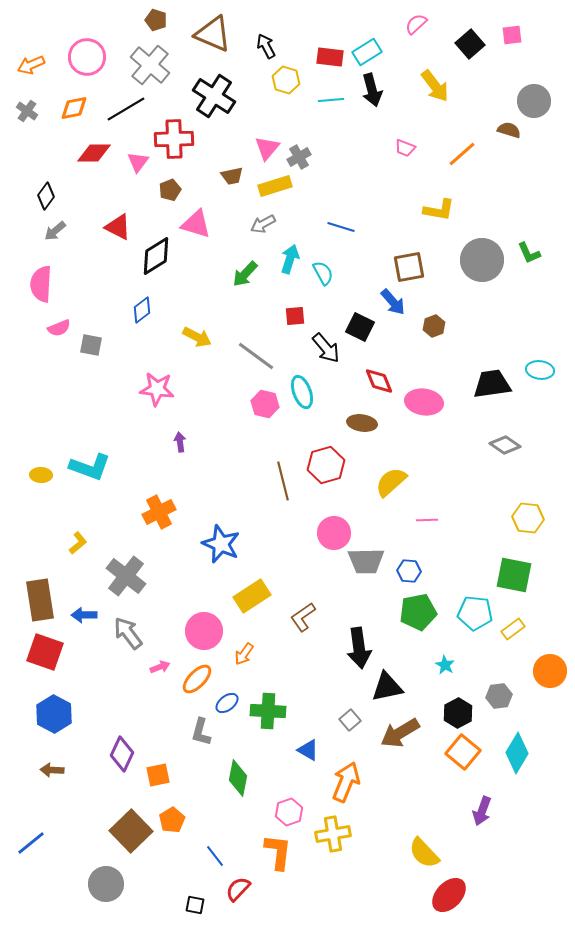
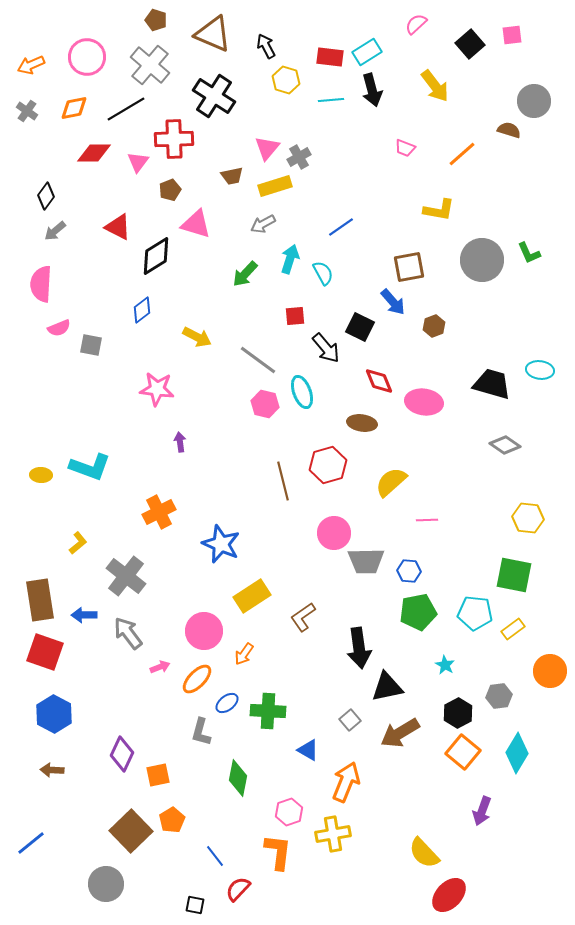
blue line at (341, 227): rotated 52 degrees counterclockwise
gray line at (256, 356): moved 2 px right, 4 px down
black trapezoid at (492, 384): rotated 24 degrees clockwise
red hexagon at (326, 465): moved 2 px right
